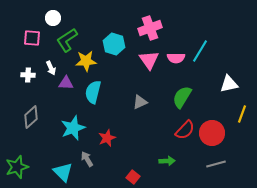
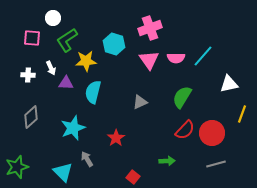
cyan line: moved 3 px right, 5 px down; rotated 10 degrees clockwise
red star: moved 9 px right; rotated 12 degrees counterclockwise
